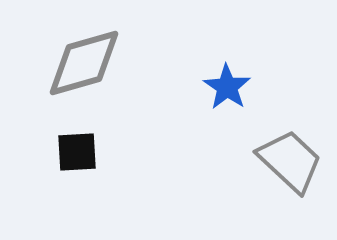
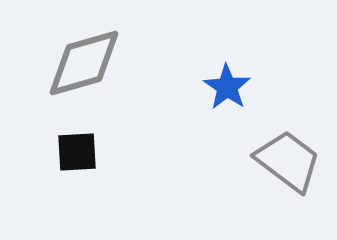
gray trapezoid: moved 2 px left; rotated 6 degrees counterclockwise
